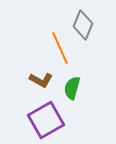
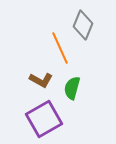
purple square: moved 2 px left, 1 px up
